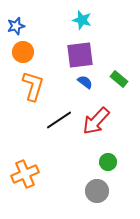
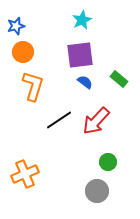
cyan star: rotated 30 degrees clockwise
